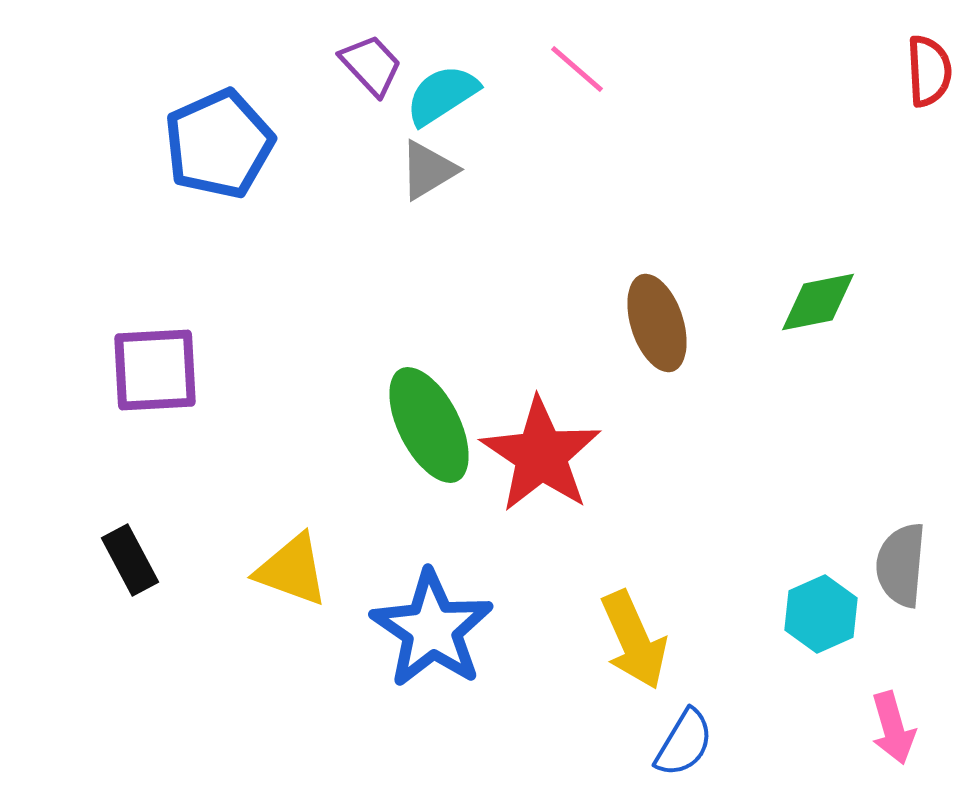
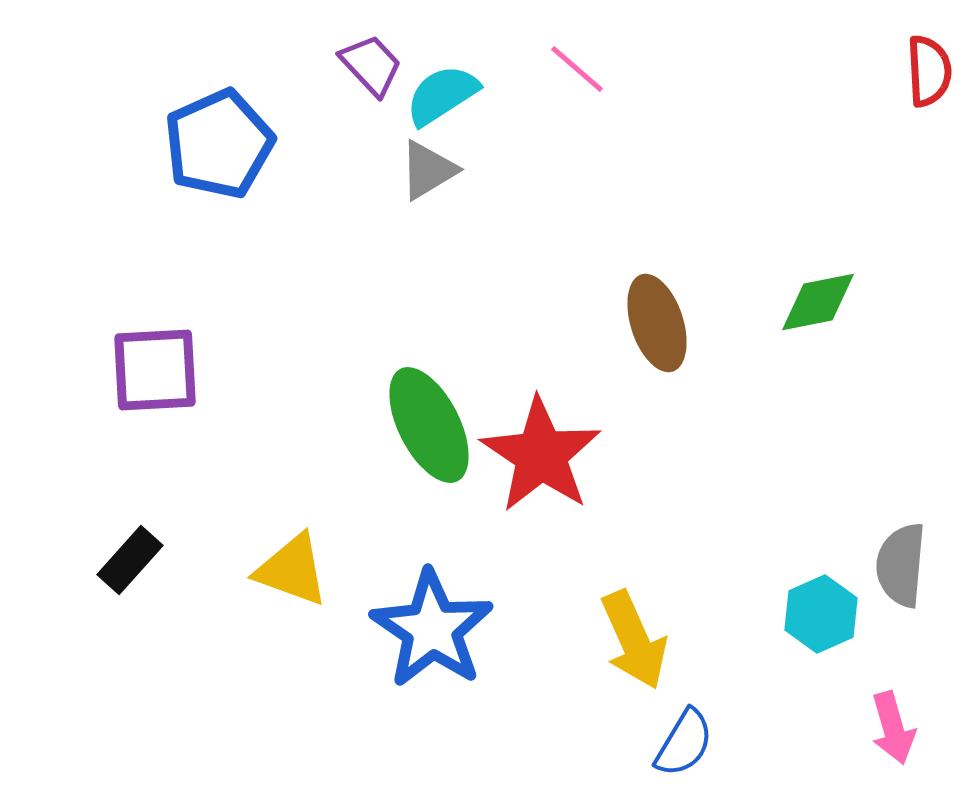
black rectangle: rotated 70 degrees clockwise
